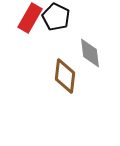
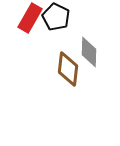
gray diamond: moved 1 px left, 1 px up; rotated 8 degrees clockwise
brown diamond: moved 3 px right, 7 px up
